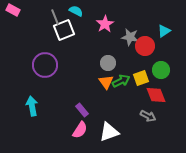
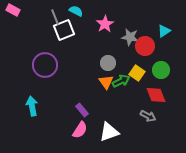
yellow square: moved 4 px left, 5 px up; rotated 35 degrees counterclockwise
